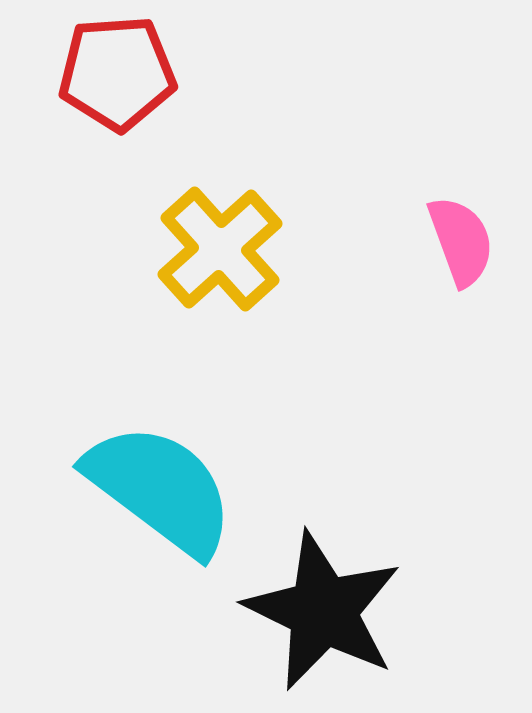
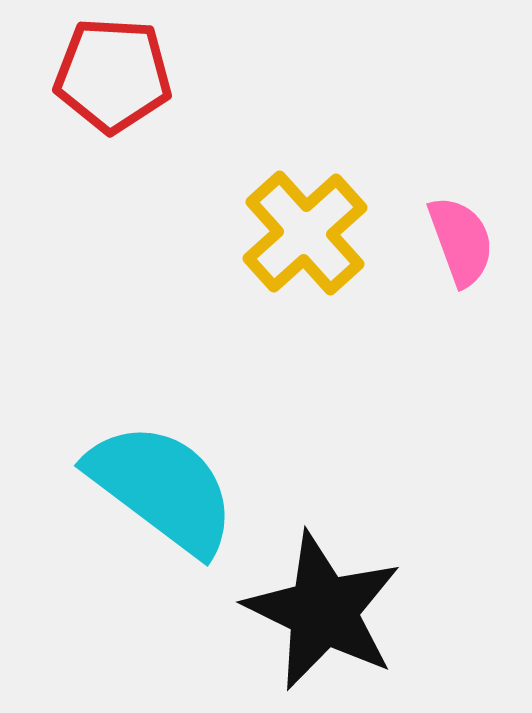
red pentagon: moved 4 px left, 2 px down; rotated 7 degrees clockwise
yellow cross: moved 85 px right, 16 px up
cyan semicircle: moved 2 px right, 1 px up
